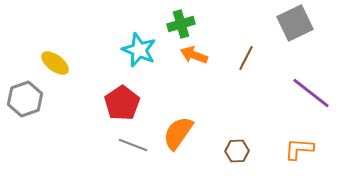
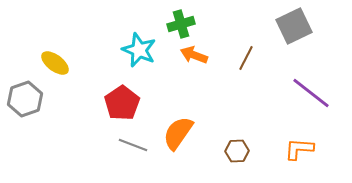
gray square: moved 1 px left, 3 px down
